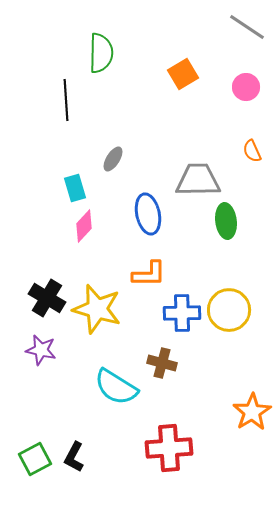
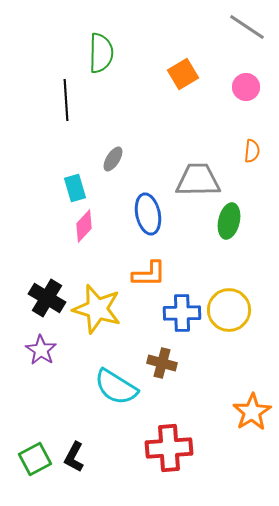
orange semicircle: rotated 150 degrees counterclockwise
green ellipse: moved 3 px right; rotated 20 degrees clockwise
purple star: rotated 20 degrees clockwise
